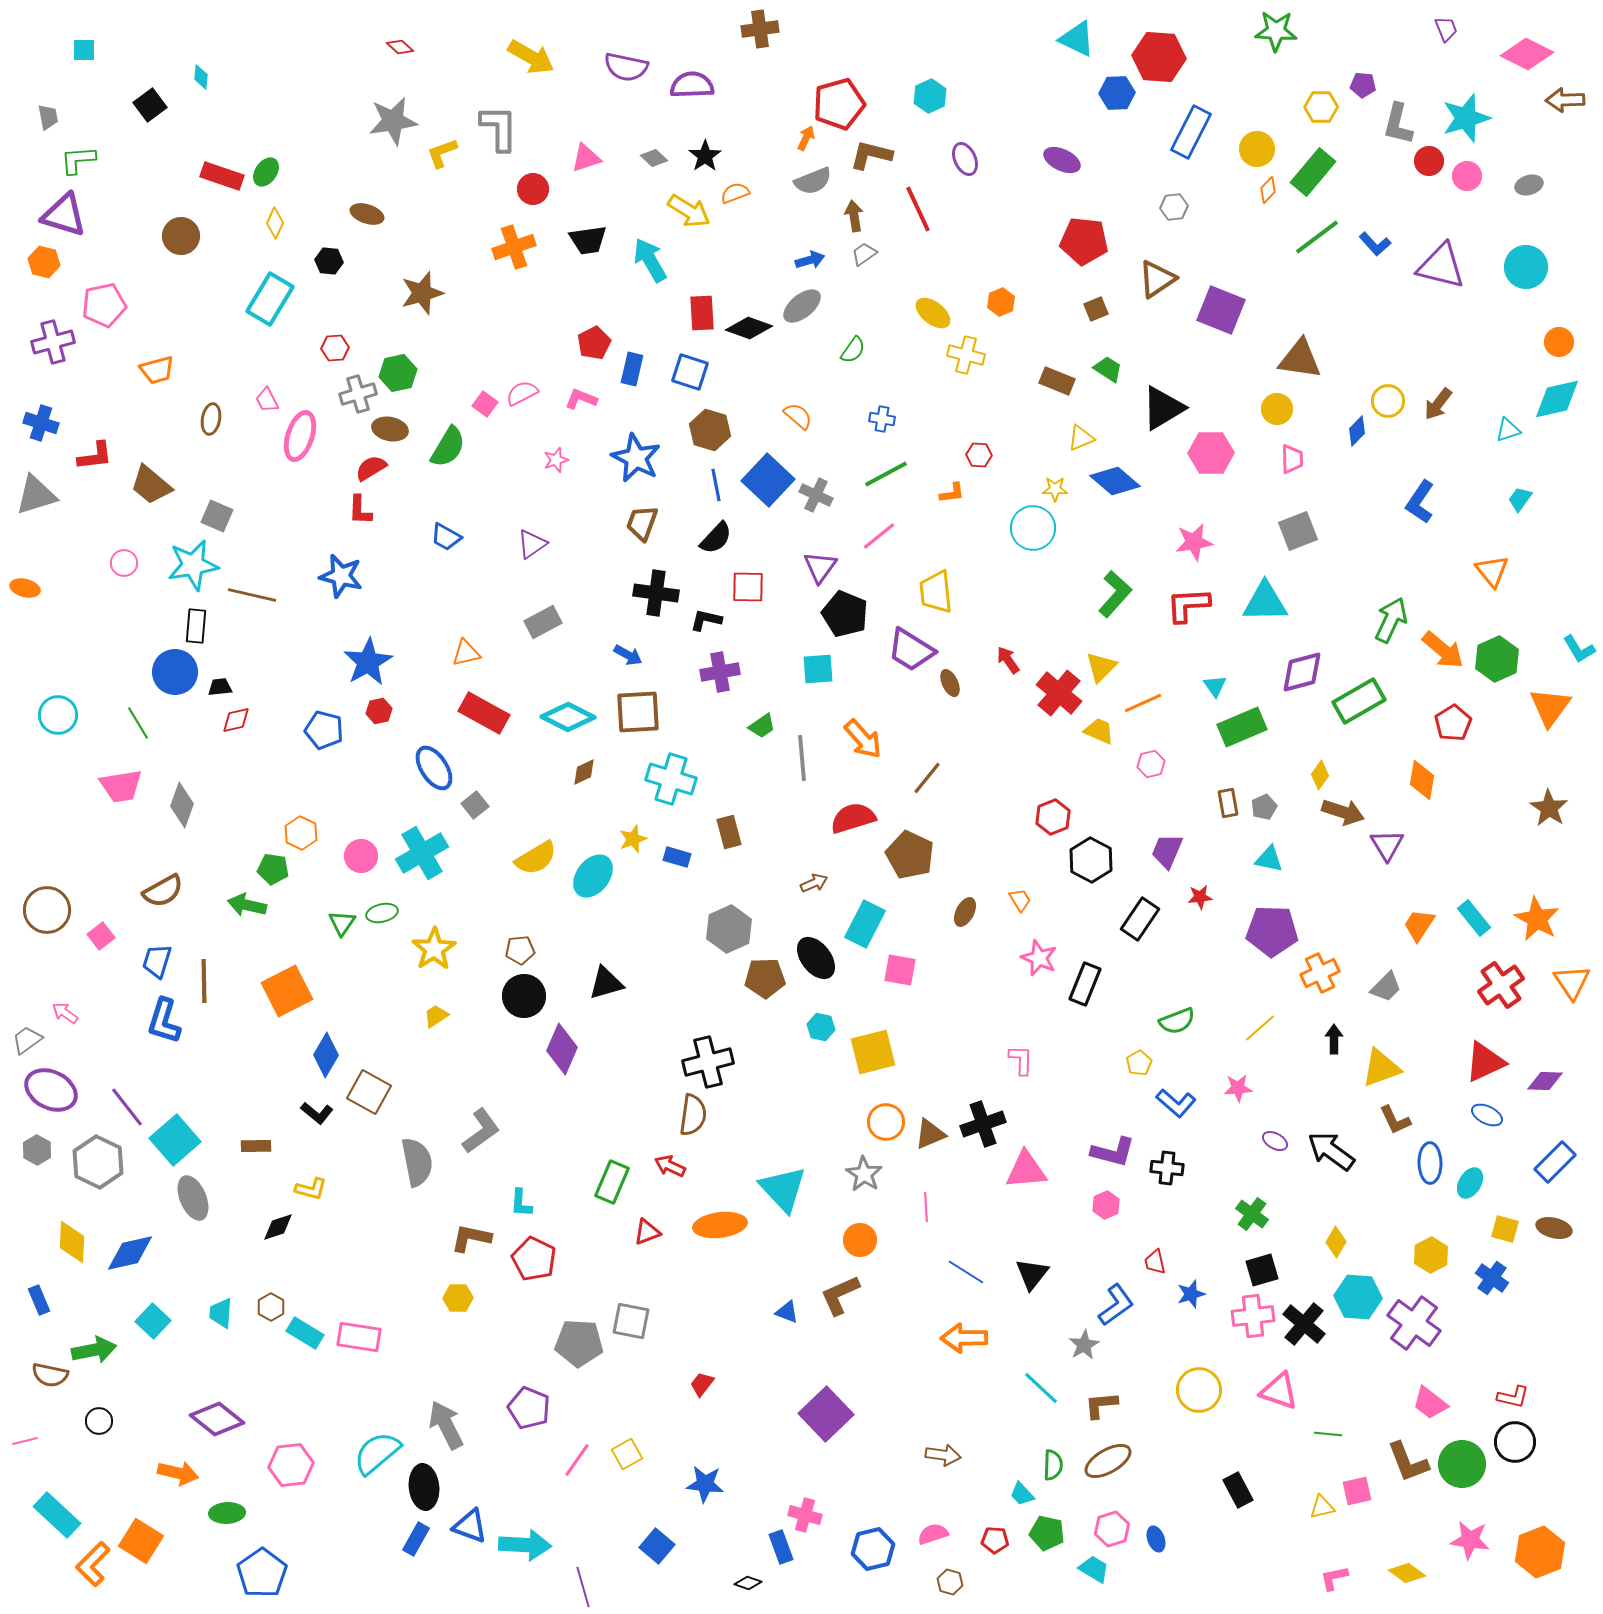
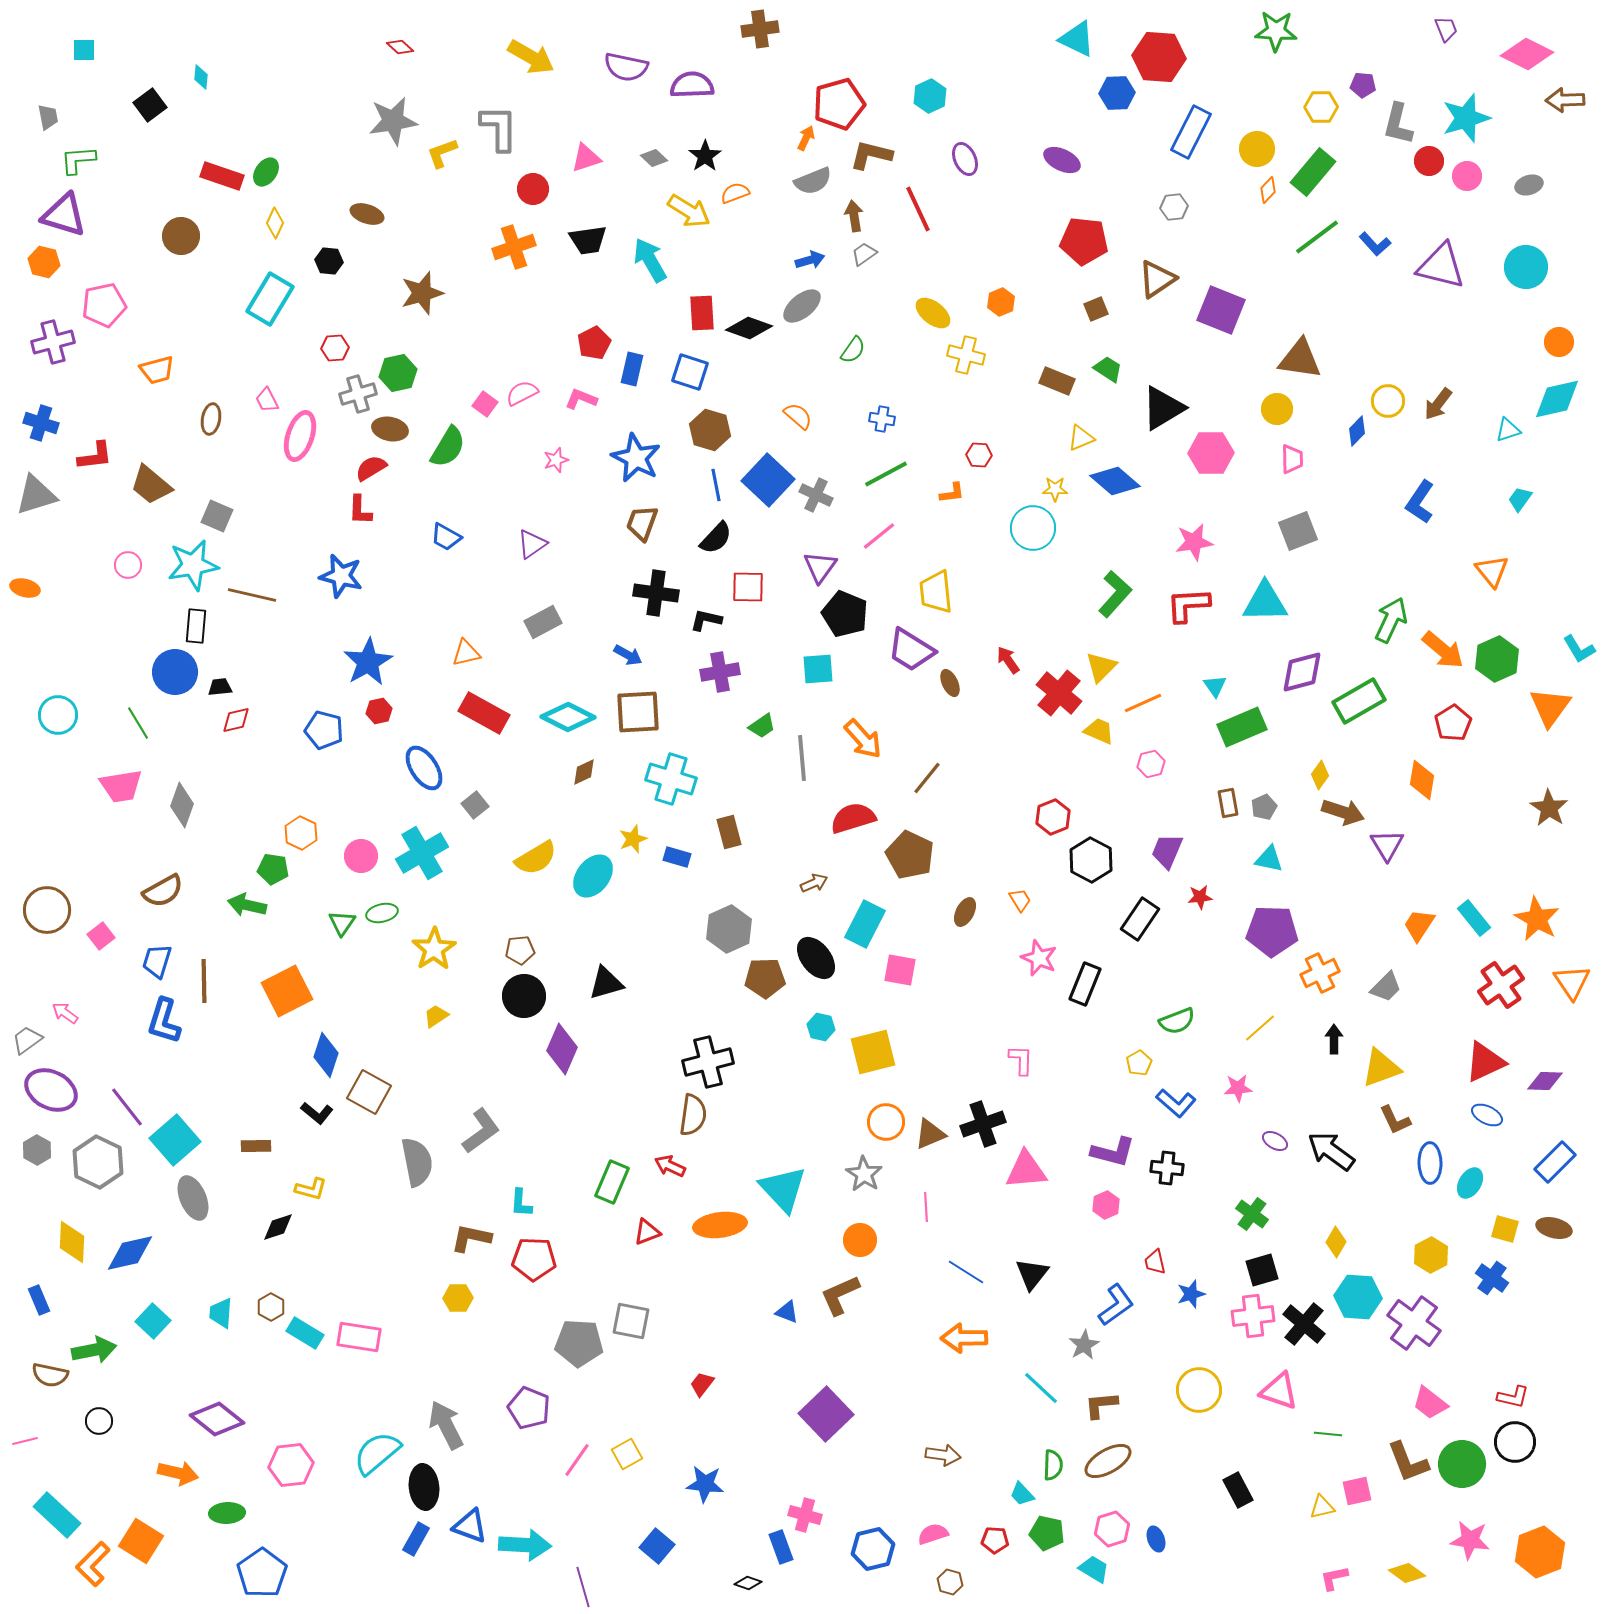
pink circle at (124, 563): moved 4 px right, 2 px down
blue ellipse at (434, 768): moved 10 px left
blue diamond at (326, 1055): rotated 12 degrees counterclockwise
red pentagon at (534, 1259): rotated 24 degrees counterclockwise
